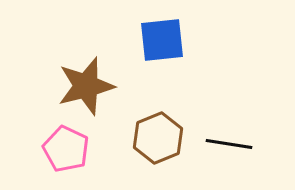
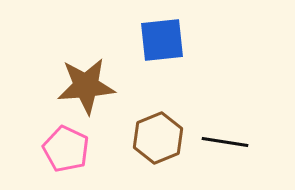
brown star: rotated 10 degrees clockwise
black line: moved 4 px left, 2 px up
